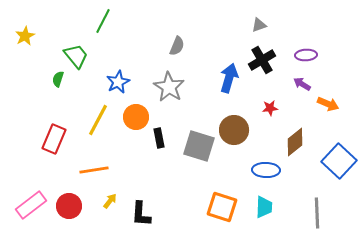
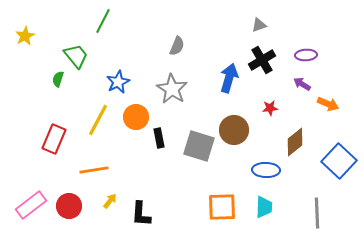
gray star: moved 3 px right, 2 px down
orange square: rotated 20 degrees counterclockwise
